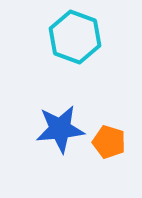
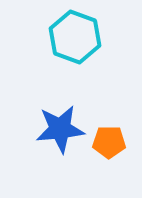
orange pentagon: rotated 16 degrees counterclockwise
